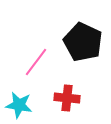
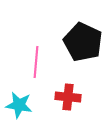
pink line: rotated 32 degrees counterclockwise
red cross: moved 1 px right, 1 px up
